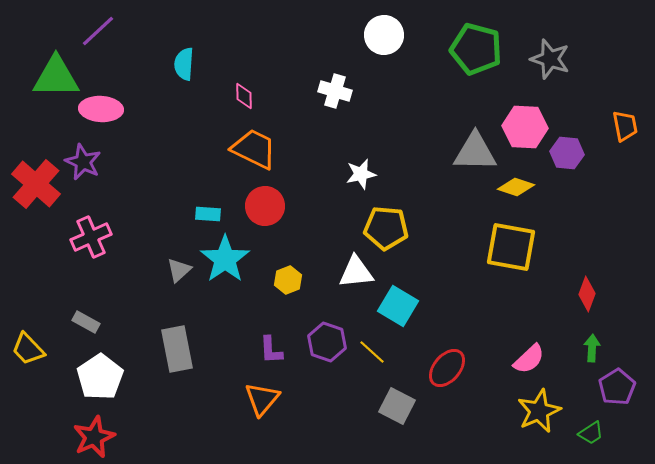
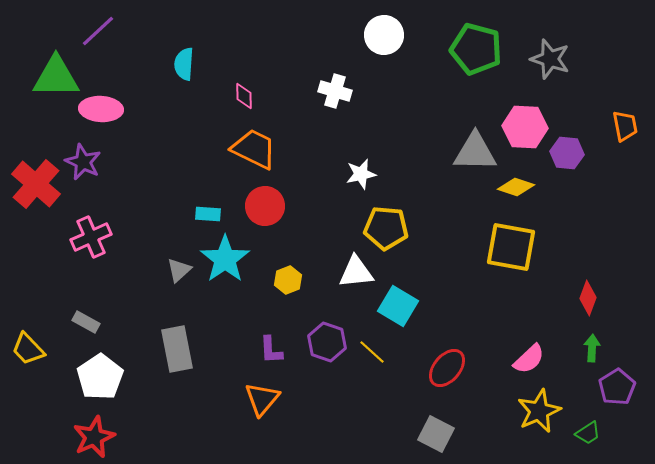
red diamond at (587, 294): moved 1 px right, 4 px down
gray square at (397, 406): moved 39 px right, 28 px down
green trapezoid at (591, 433): moved 3 px left
